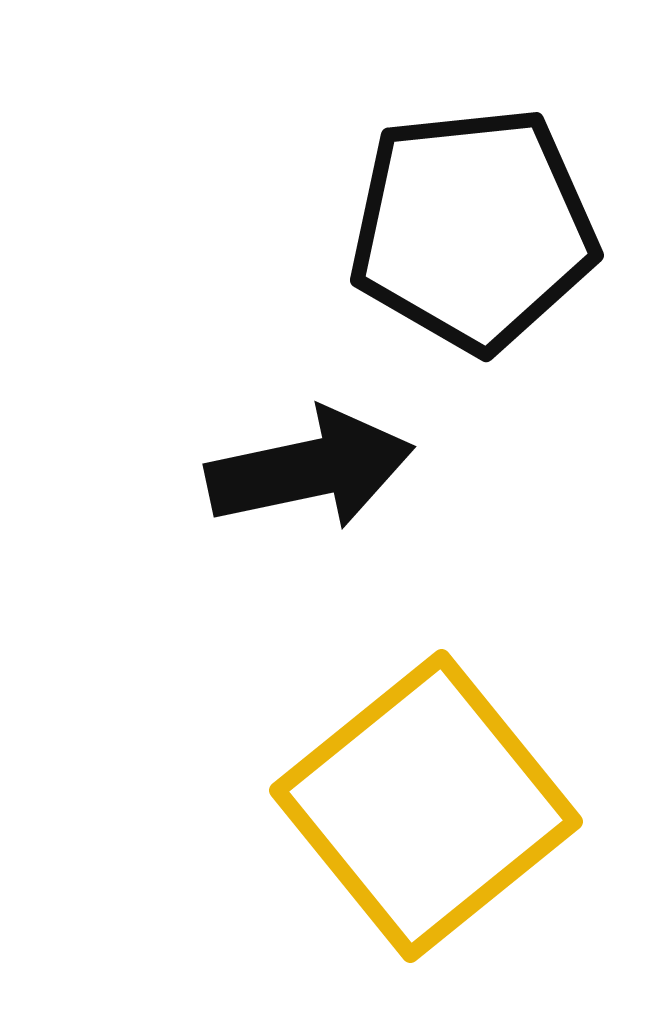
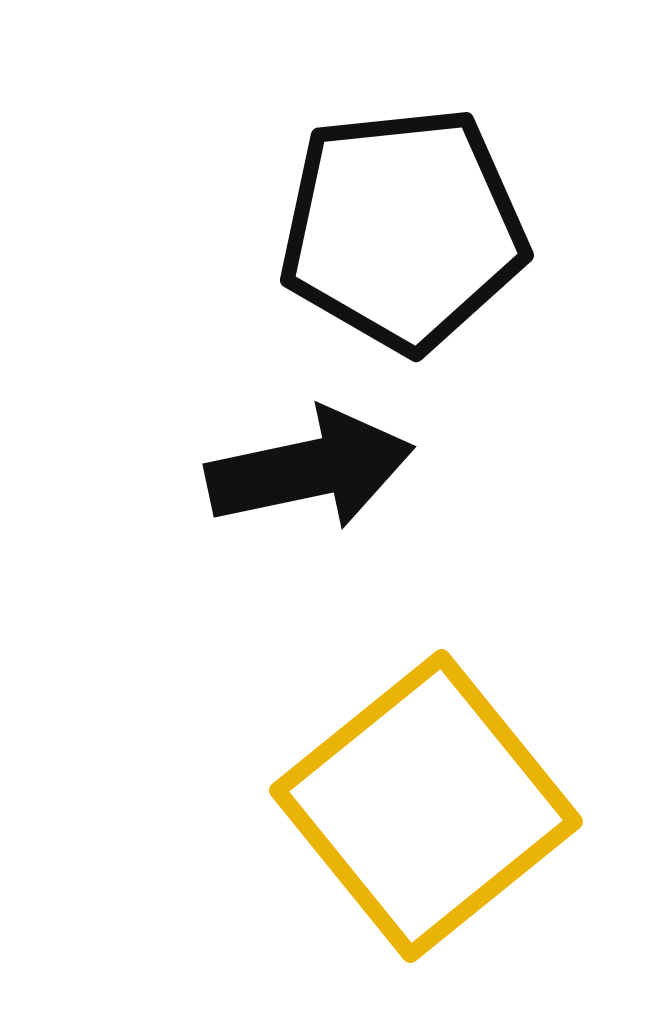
black pentagon: moved 70 px left
